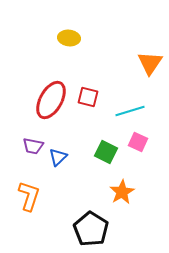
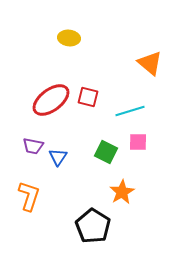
orange triangle: rotated 24 degrees counterclockwise
red ellipse: rotated 24 degrees clockwise
pink square: rotated 24 degrees counterclockwise
blue triangle: rotated 12 degrees counterclockwise
black pentagon: moved 2 px right, 3 px up
